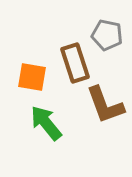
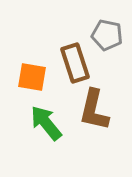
brown L-shape: moved 11 px left, 5 px down; rotated 33 degrees clockwise
